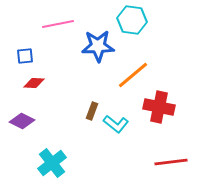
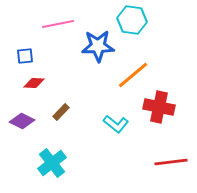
brown rectangle: moved 31 px left, 1 px down; rotated 24 degrees clockwise
